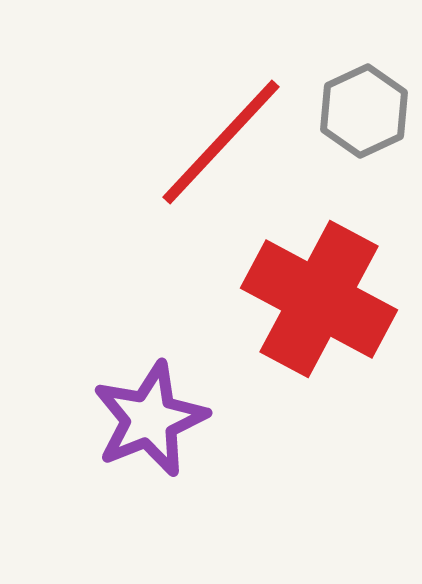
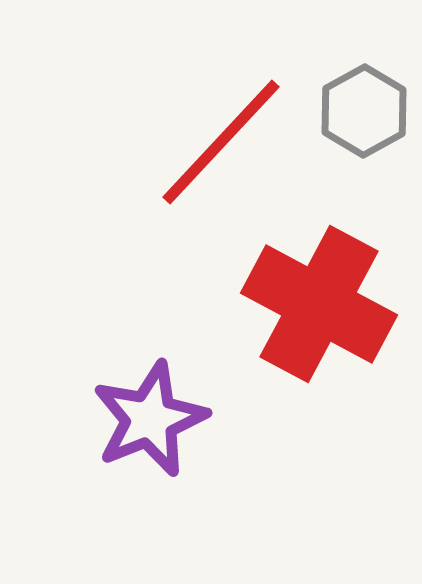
gray hexagon: rotated 4 degrees counterclockwise
red cross: moved 5 px down
